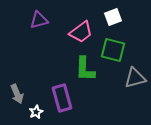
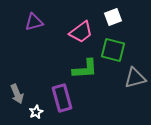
purple triangle: moved 5 px left, 2 px down
green L-shape: rotated 96 degrees counterclockwise
